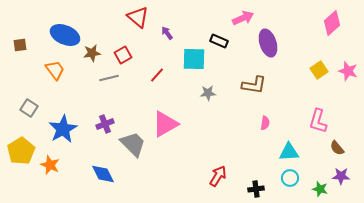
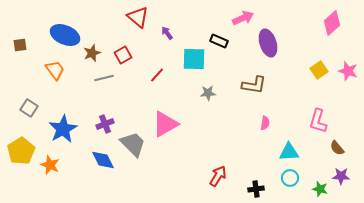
brown star: rotated 12 degrees counterclockwise
gray line: moved 5 px left
blue diamond: moved 14 px up
